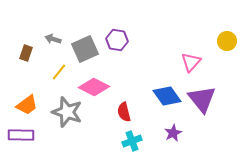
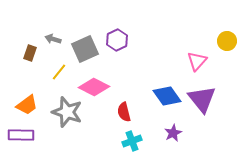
purple hexagon: rotated 25 degrees clockwise
brown rectangle: moved 4 px right
pink triangle: moved 6 px right, 1 px up
